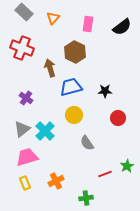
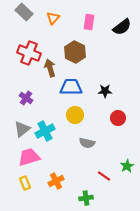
pink rectangle: moved 1 px right, 2 px up
red cross: moved 7 px right, 5 px down
blue trapezoid: rotated 15 degrees clockwise
yellow circle: moved 1 px right
cyan cross: rotated 18 degrees clockwise
gray semicircle: rotated 42 degrees counterclockwise
pink trapezoid: moved 2 px right
red line: moved 1 px left, 2 px down; rotated 56 degrees clockwise
